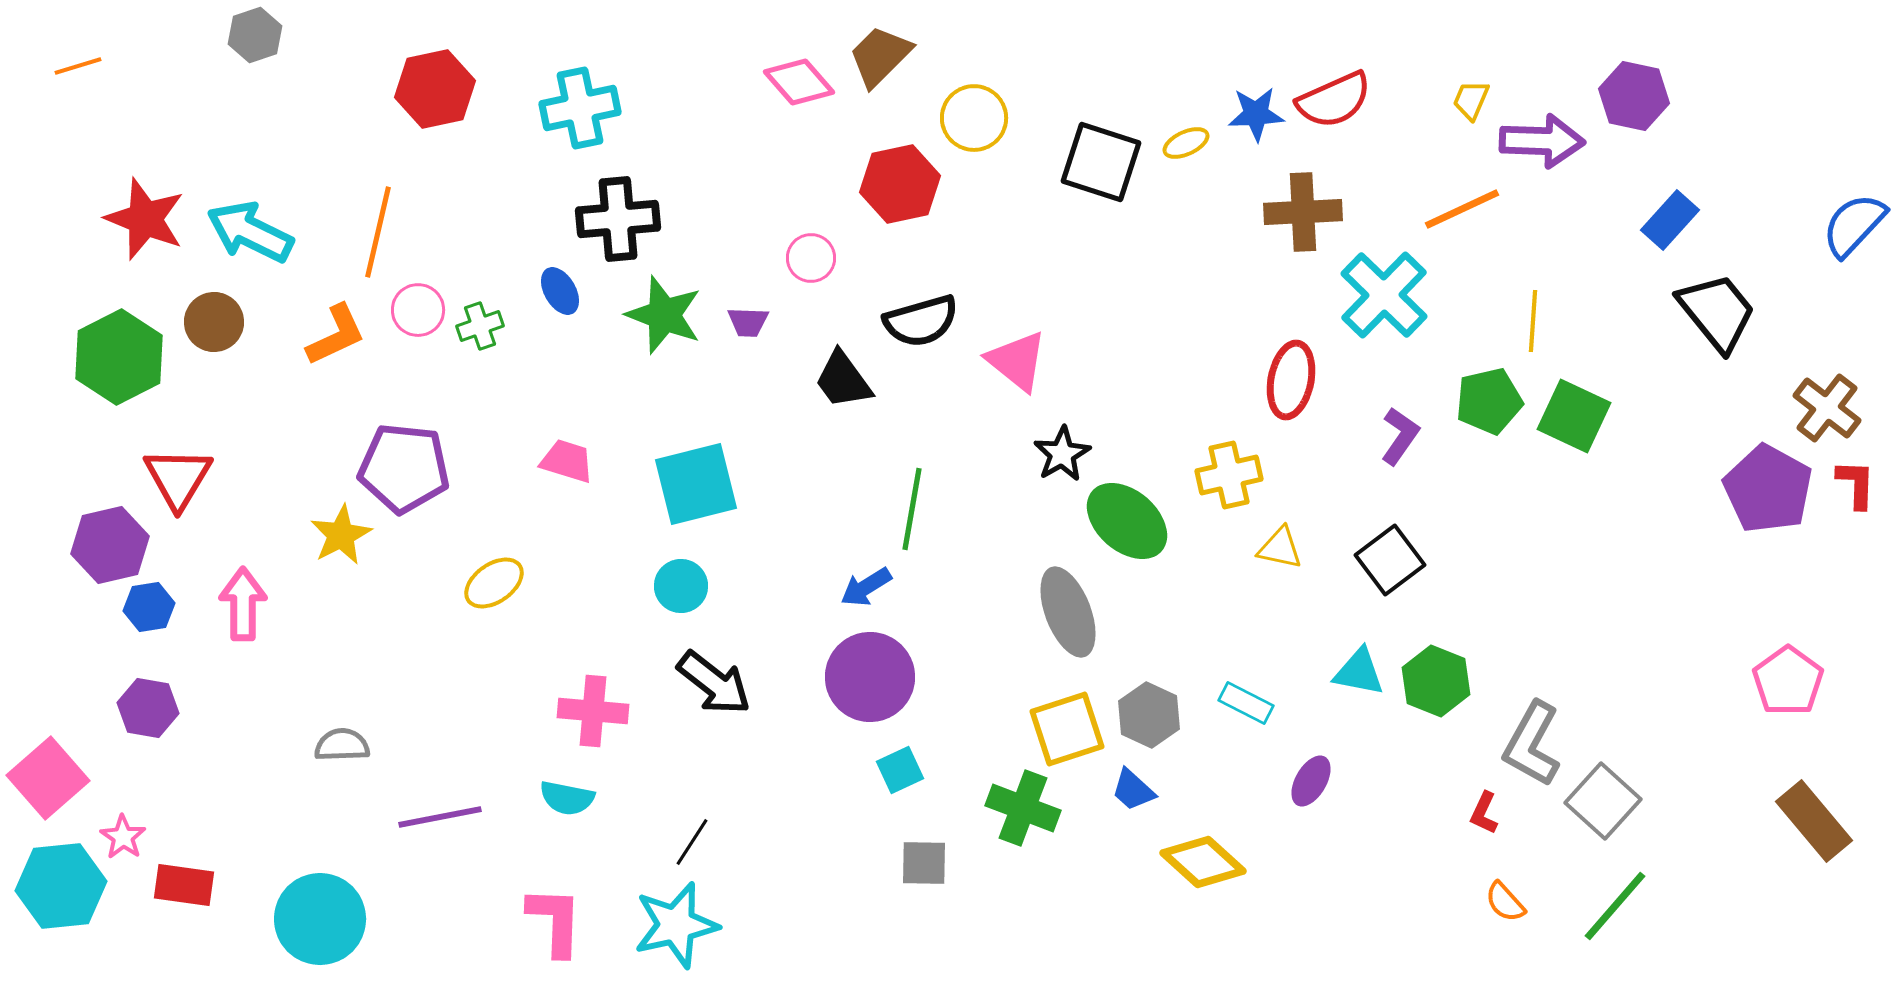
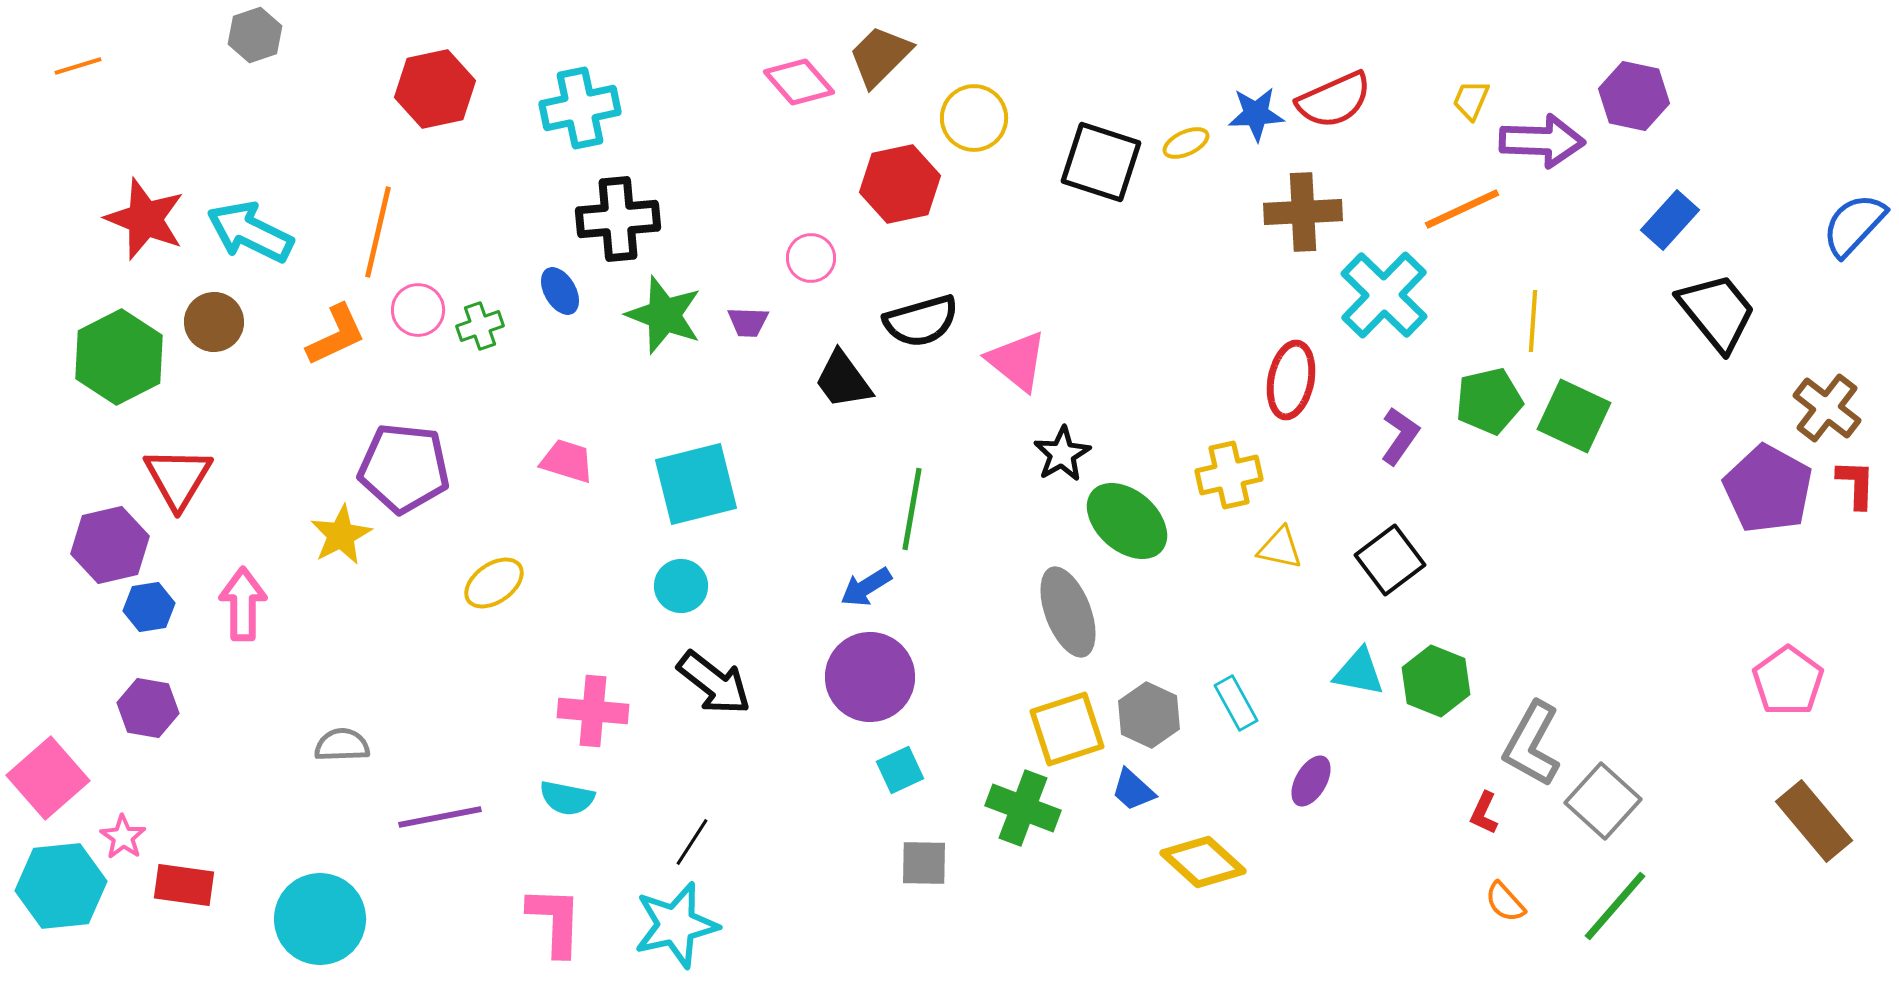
cyan rectangle at (1246, 703): moved 10 px left; rotated 34 degrees clockwise
